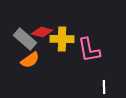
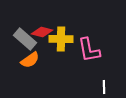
yellow cross: moved 1 px left
